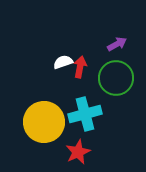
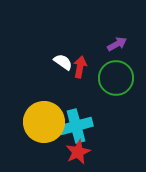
white semicircle: rotated 54 degrees clockwise
cyan cross: moved 9 px left, 12 px down
